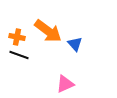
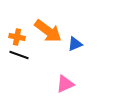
blue triangle: rotated 49 degrees clockwise
